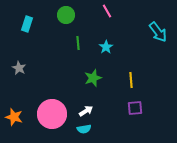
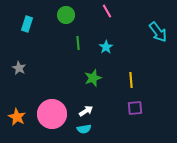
orange star: moved 3 px right; rotated 12 degrees clockwise
